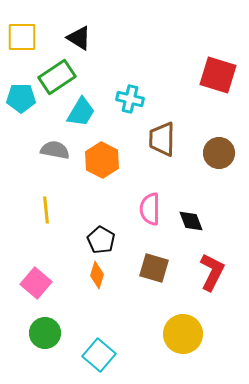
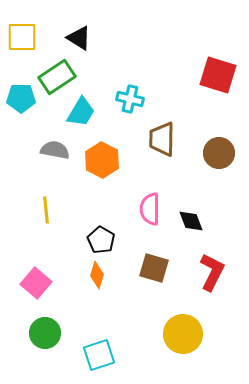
cyan square: rotated 32 degrees clockwise
